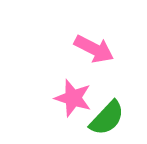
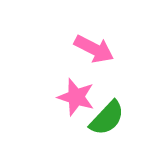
pink star: moved 3 px right, 1 px up
